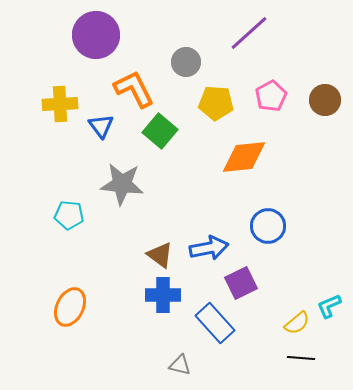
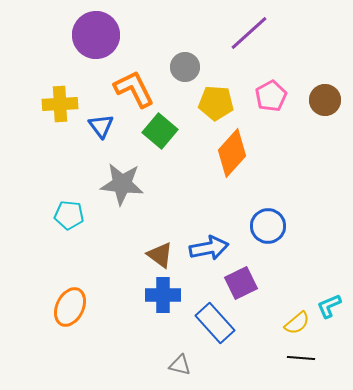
gray circle: moved 1 px left, 5 px down
orange diamond: moved 12 px left, 4 px up; rotated 42 degrees counterclockwise
